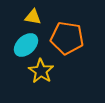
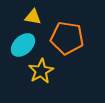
cyan ellipse: moved 3 px left
yellow star: rotated 10 degrees clockwise
